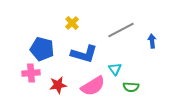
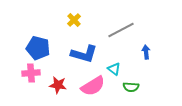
yellow cross: moved 2 px right, 3 px up
blue arrow: moved 6 px left, 11 px down
blue pentagon: moved 4 px left, 1 px up
cyan triangle: moved 1 px left; rotated 16 degrees counterclockwise
red star: rotated 18 degrees clockwise
